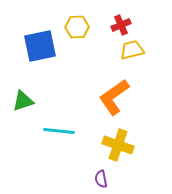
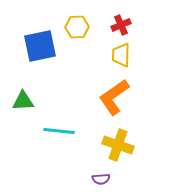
yellow trapezoid: moved 11 px left, 5 px down; rotated 75 degrees counterclockwise
green triangle: rotated 15 degrees clockwise
purple semicircle: rotated 84 degrees counterclockwise
